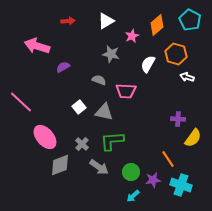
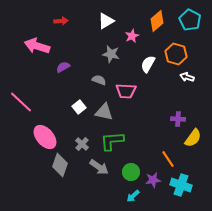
red arrow: moved 7 px left
orange diamond: moved 4 px up
gray diamond: rotated 50 degrees counterclockwise
